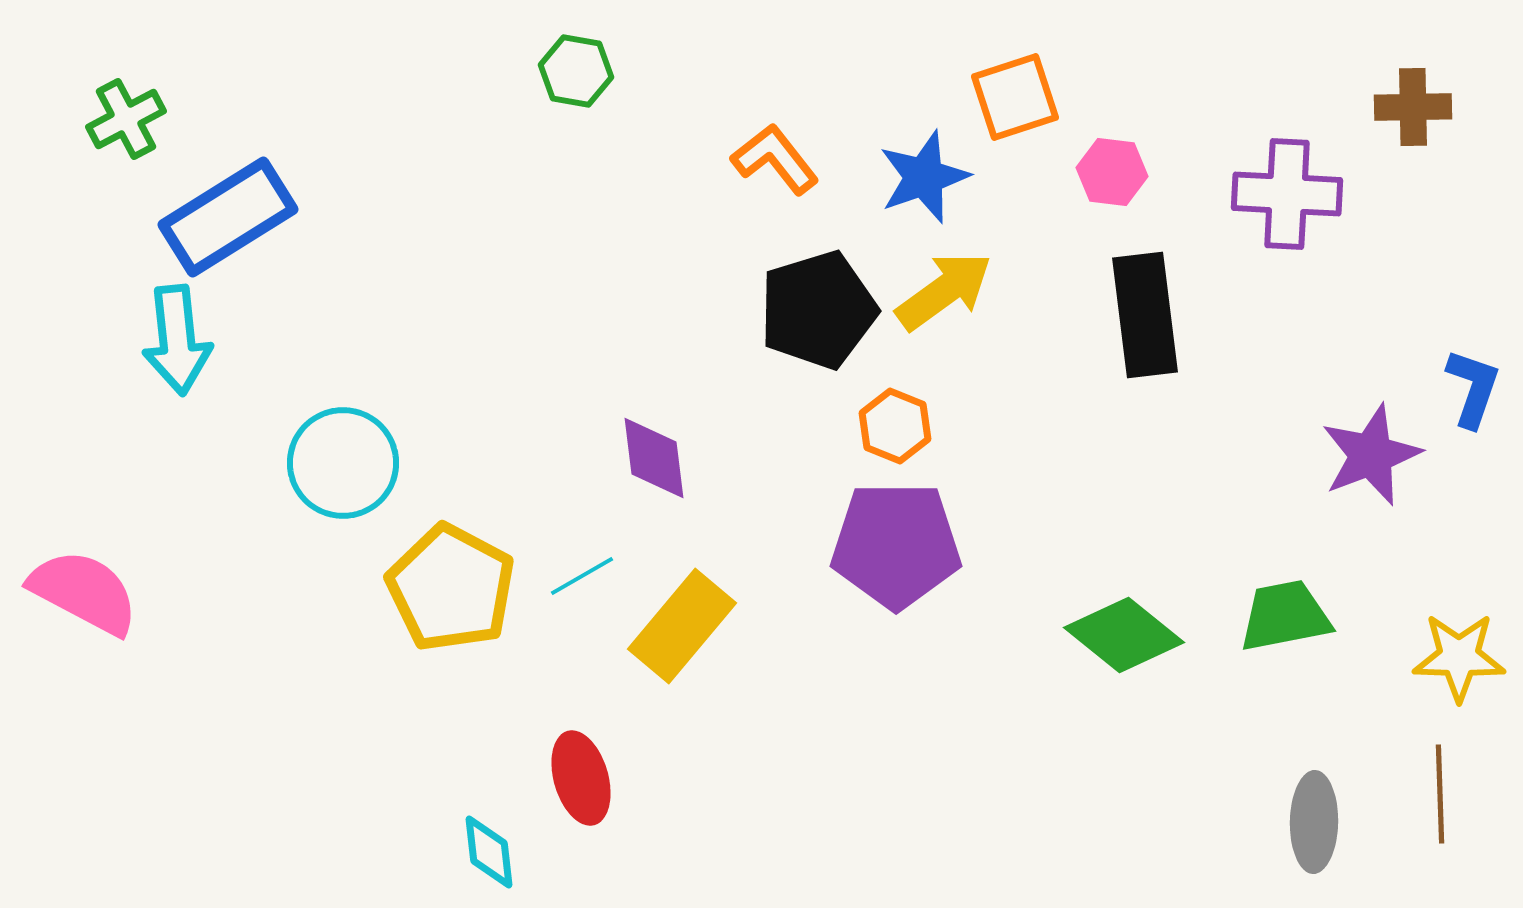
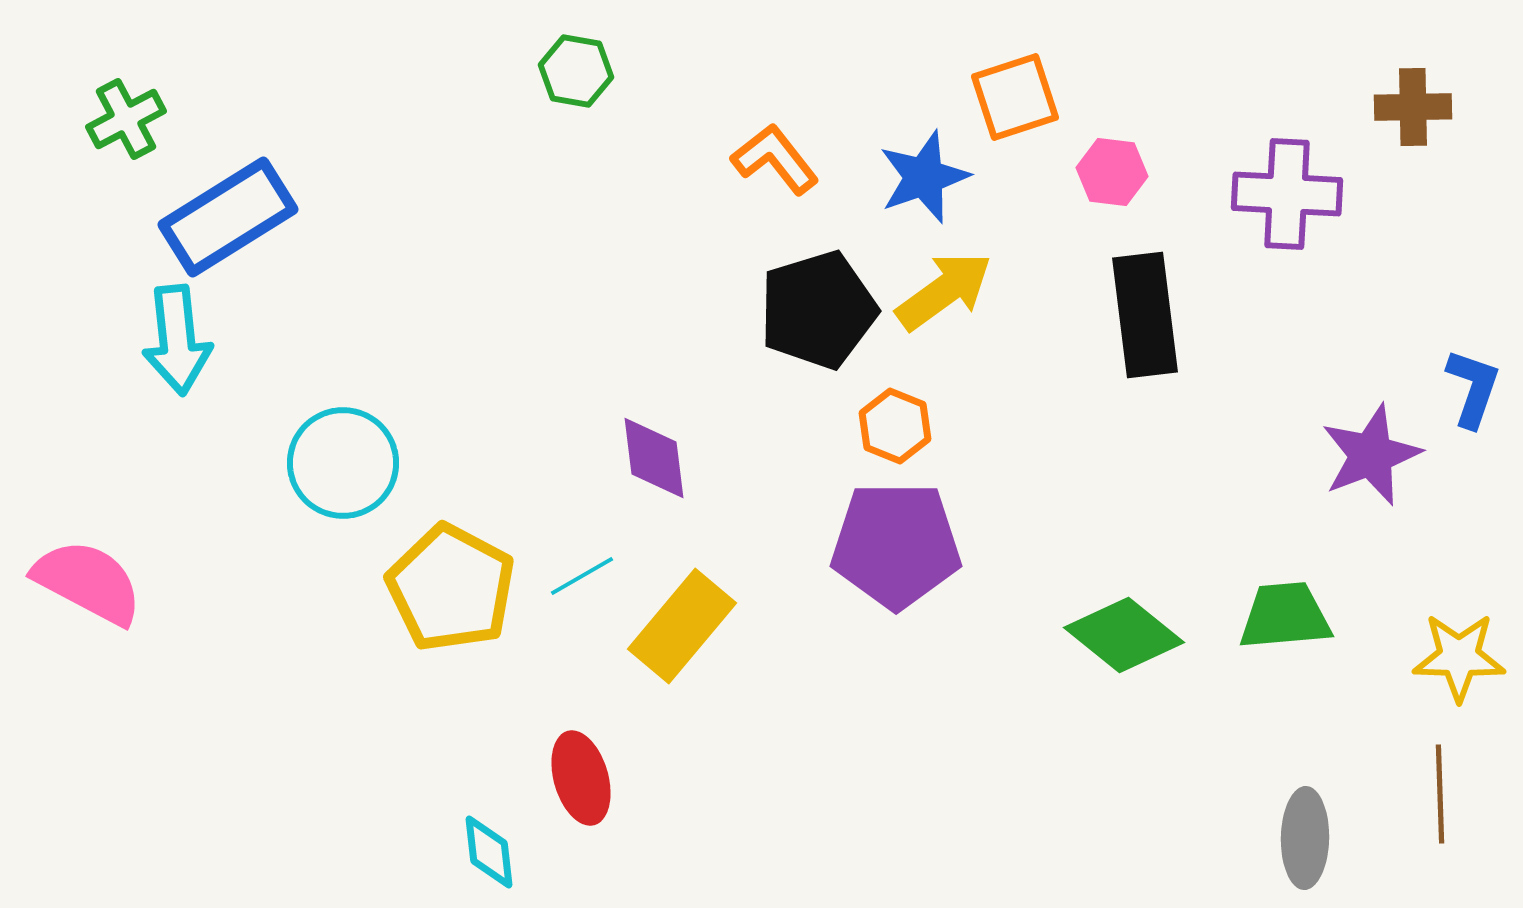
pink semicircle: moved 4 px right, 10 px up
green trapezoid: rotated 6 degrees clockwise
gray ellipse: moved 9 px left, 16 px down
